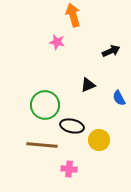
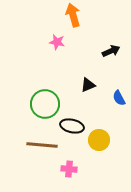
green circle: moved 1 px up
